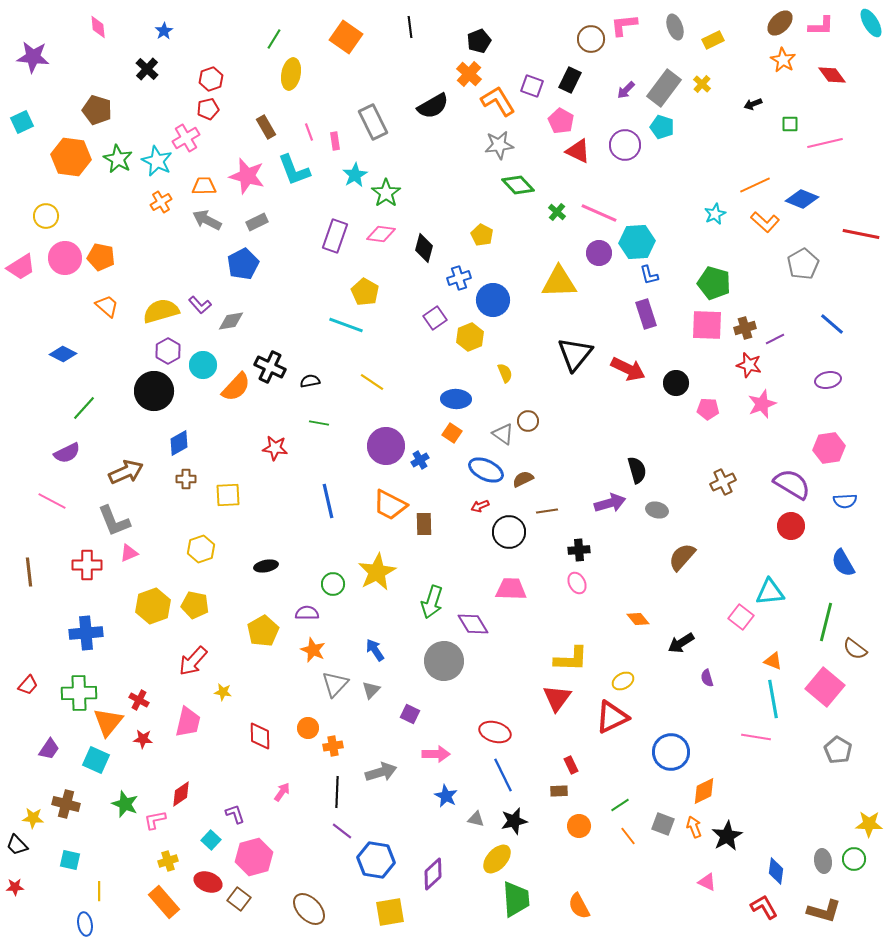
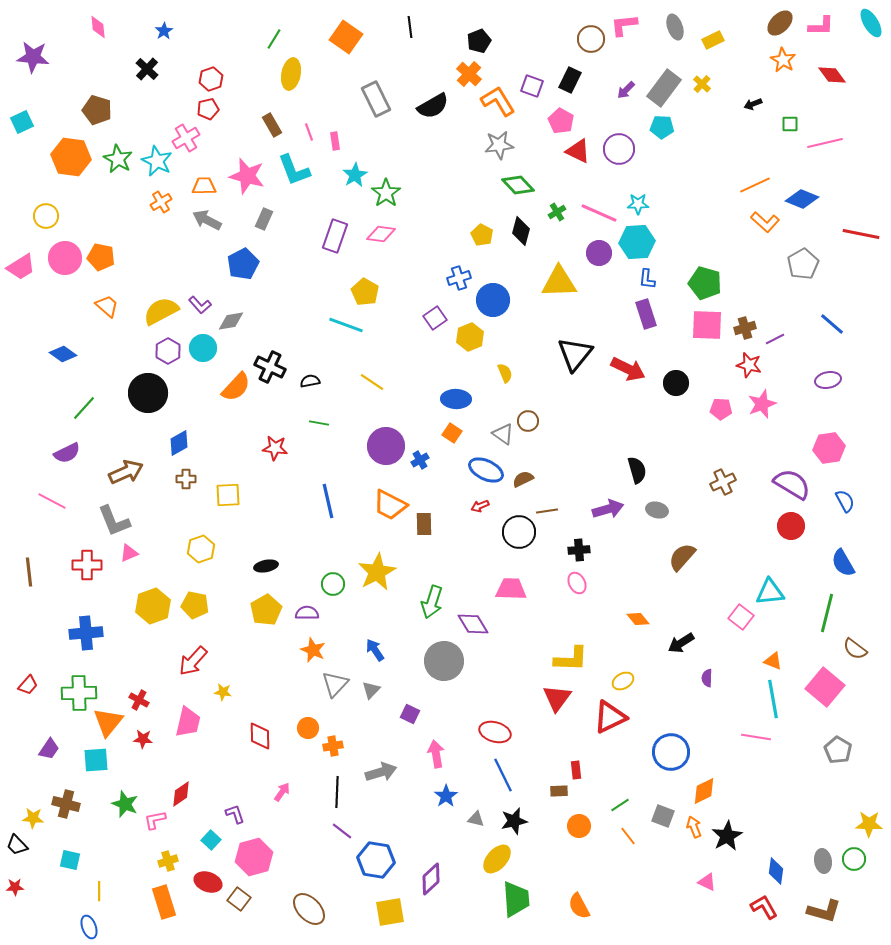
gray rectangle at (373, 122): moved 3 px right, 23 px up
brown rectangle at (266, 127): moved 6 px right, 2 px up
cyan pentagon at (662, 127): rotated 15 degrees counterclockwise
purple circle at (625, 145): moved 6 px left, 4 px down
green cross at (557, 212): rotated 18 degrees clockwise
cyan star at (715, 214): moved 77 px left, 10 px up; rotated 25 degrees clockwise
gray rectangle at (257, 222): moved 7 px right, 3 px up; rotated 40 degrees counterclockwise
black diamond at (424, 248): moved 97 px right, 17 px up
blue L-shape at (649, 275): moved 2 px left, 4 px down; rotated 20 degrees clockwise
green pentagon at (714, 283): moved 9 px left
yellow semicircle at (161, 311): rotated 12 degrees counterclockwise
blue diamond at (63, 354): rotated 8 degrees clockwise
cyan circle at (203, 365): moved 17 px up
black circle at (154, 391): moved 6 px left, 2 px down
pink pentagon at (708, 409): moved 13 px right
blue semicircle at (845, 501): rotated 115 degrees counterclockwise
purple arrow at (610, 503): moved 2 px left, 6 px down
black circle at (509, 532): moved 10 px right
green line at (826, 622): moved 1 px right, 9 px up
yellow pentagon at (263, 631): moved 3 px right, 21 px up
purple semicircle at (707, 678): rotated 18 degrees clockwise
red triangle at (612, 717): moved 2 px left
pink arrow at (436, 754): rotated 100 degrees counterclockwise
cyan square at (96, 760): rotated 28 degrees counterclockwise
red rectangle at (571, 765): moved 5 px right, 5 px down; rotated 18 degrees clockwise
blue star at (446, 796): rotated 10 degrees clockwise
gray square at (663, 824): moved 8 px up
purple diamond at (433, 874): moved 2 px left, 5 px down
orange rectangle at (164, 902): rotated 24 degrees clockwise
blue ellipse at (85, 924): moved 4 px right, 3 px down; rotated 10 degrees counterclockwise
